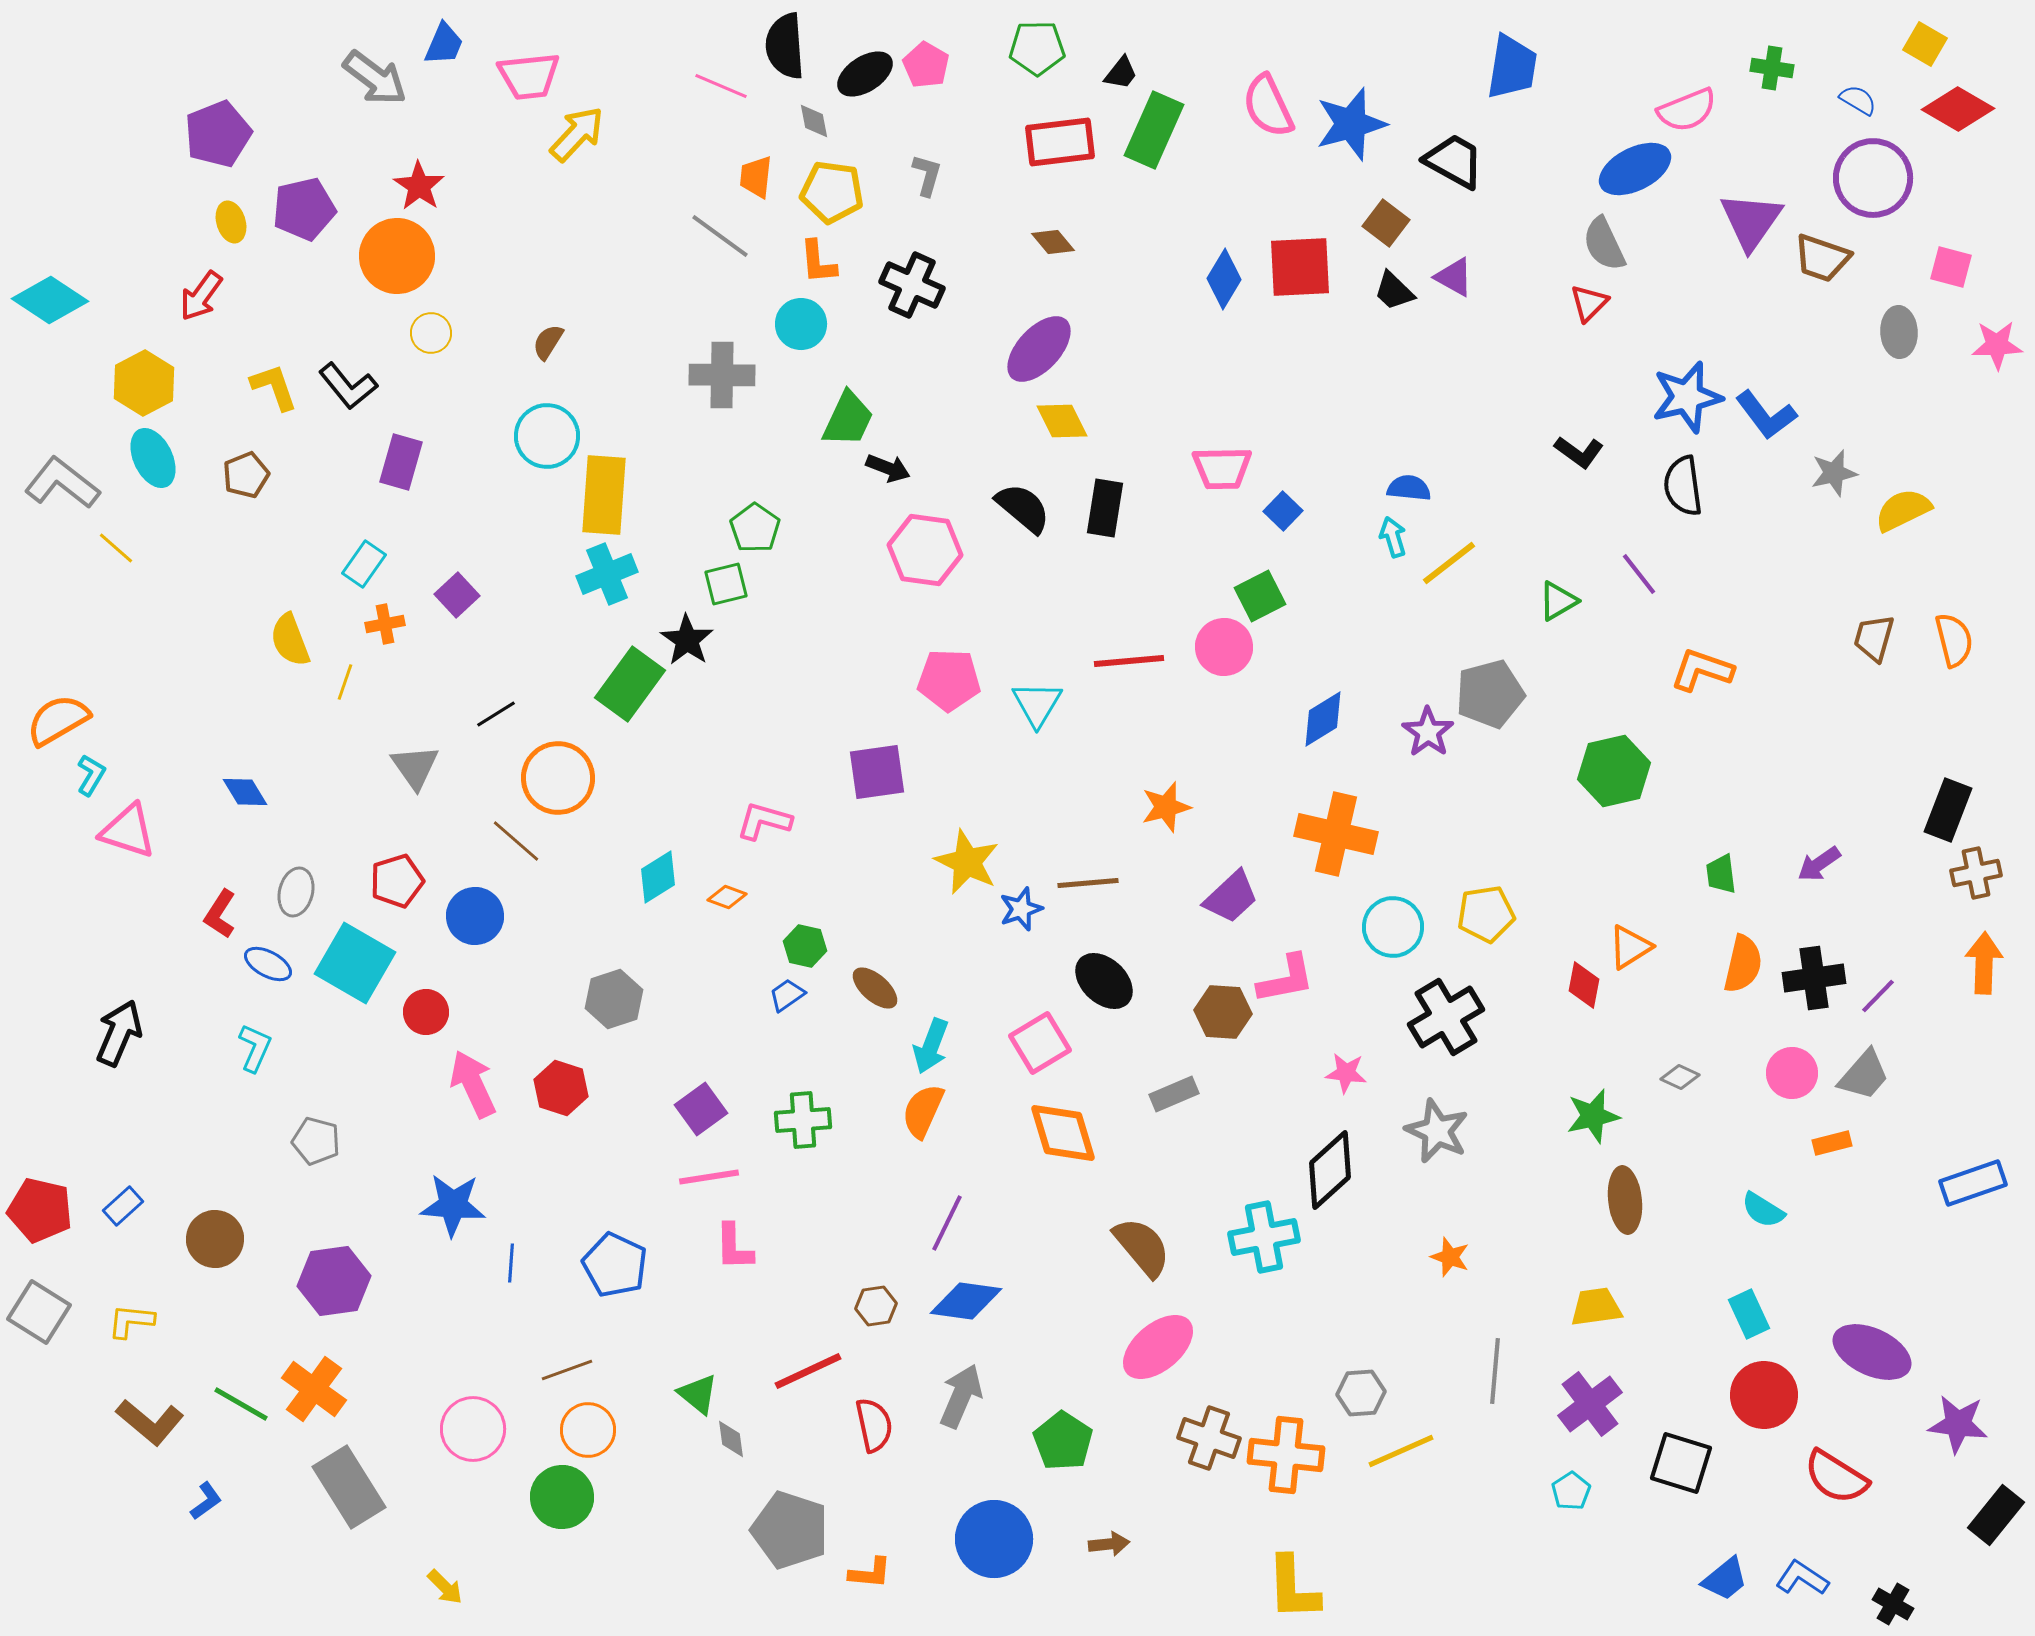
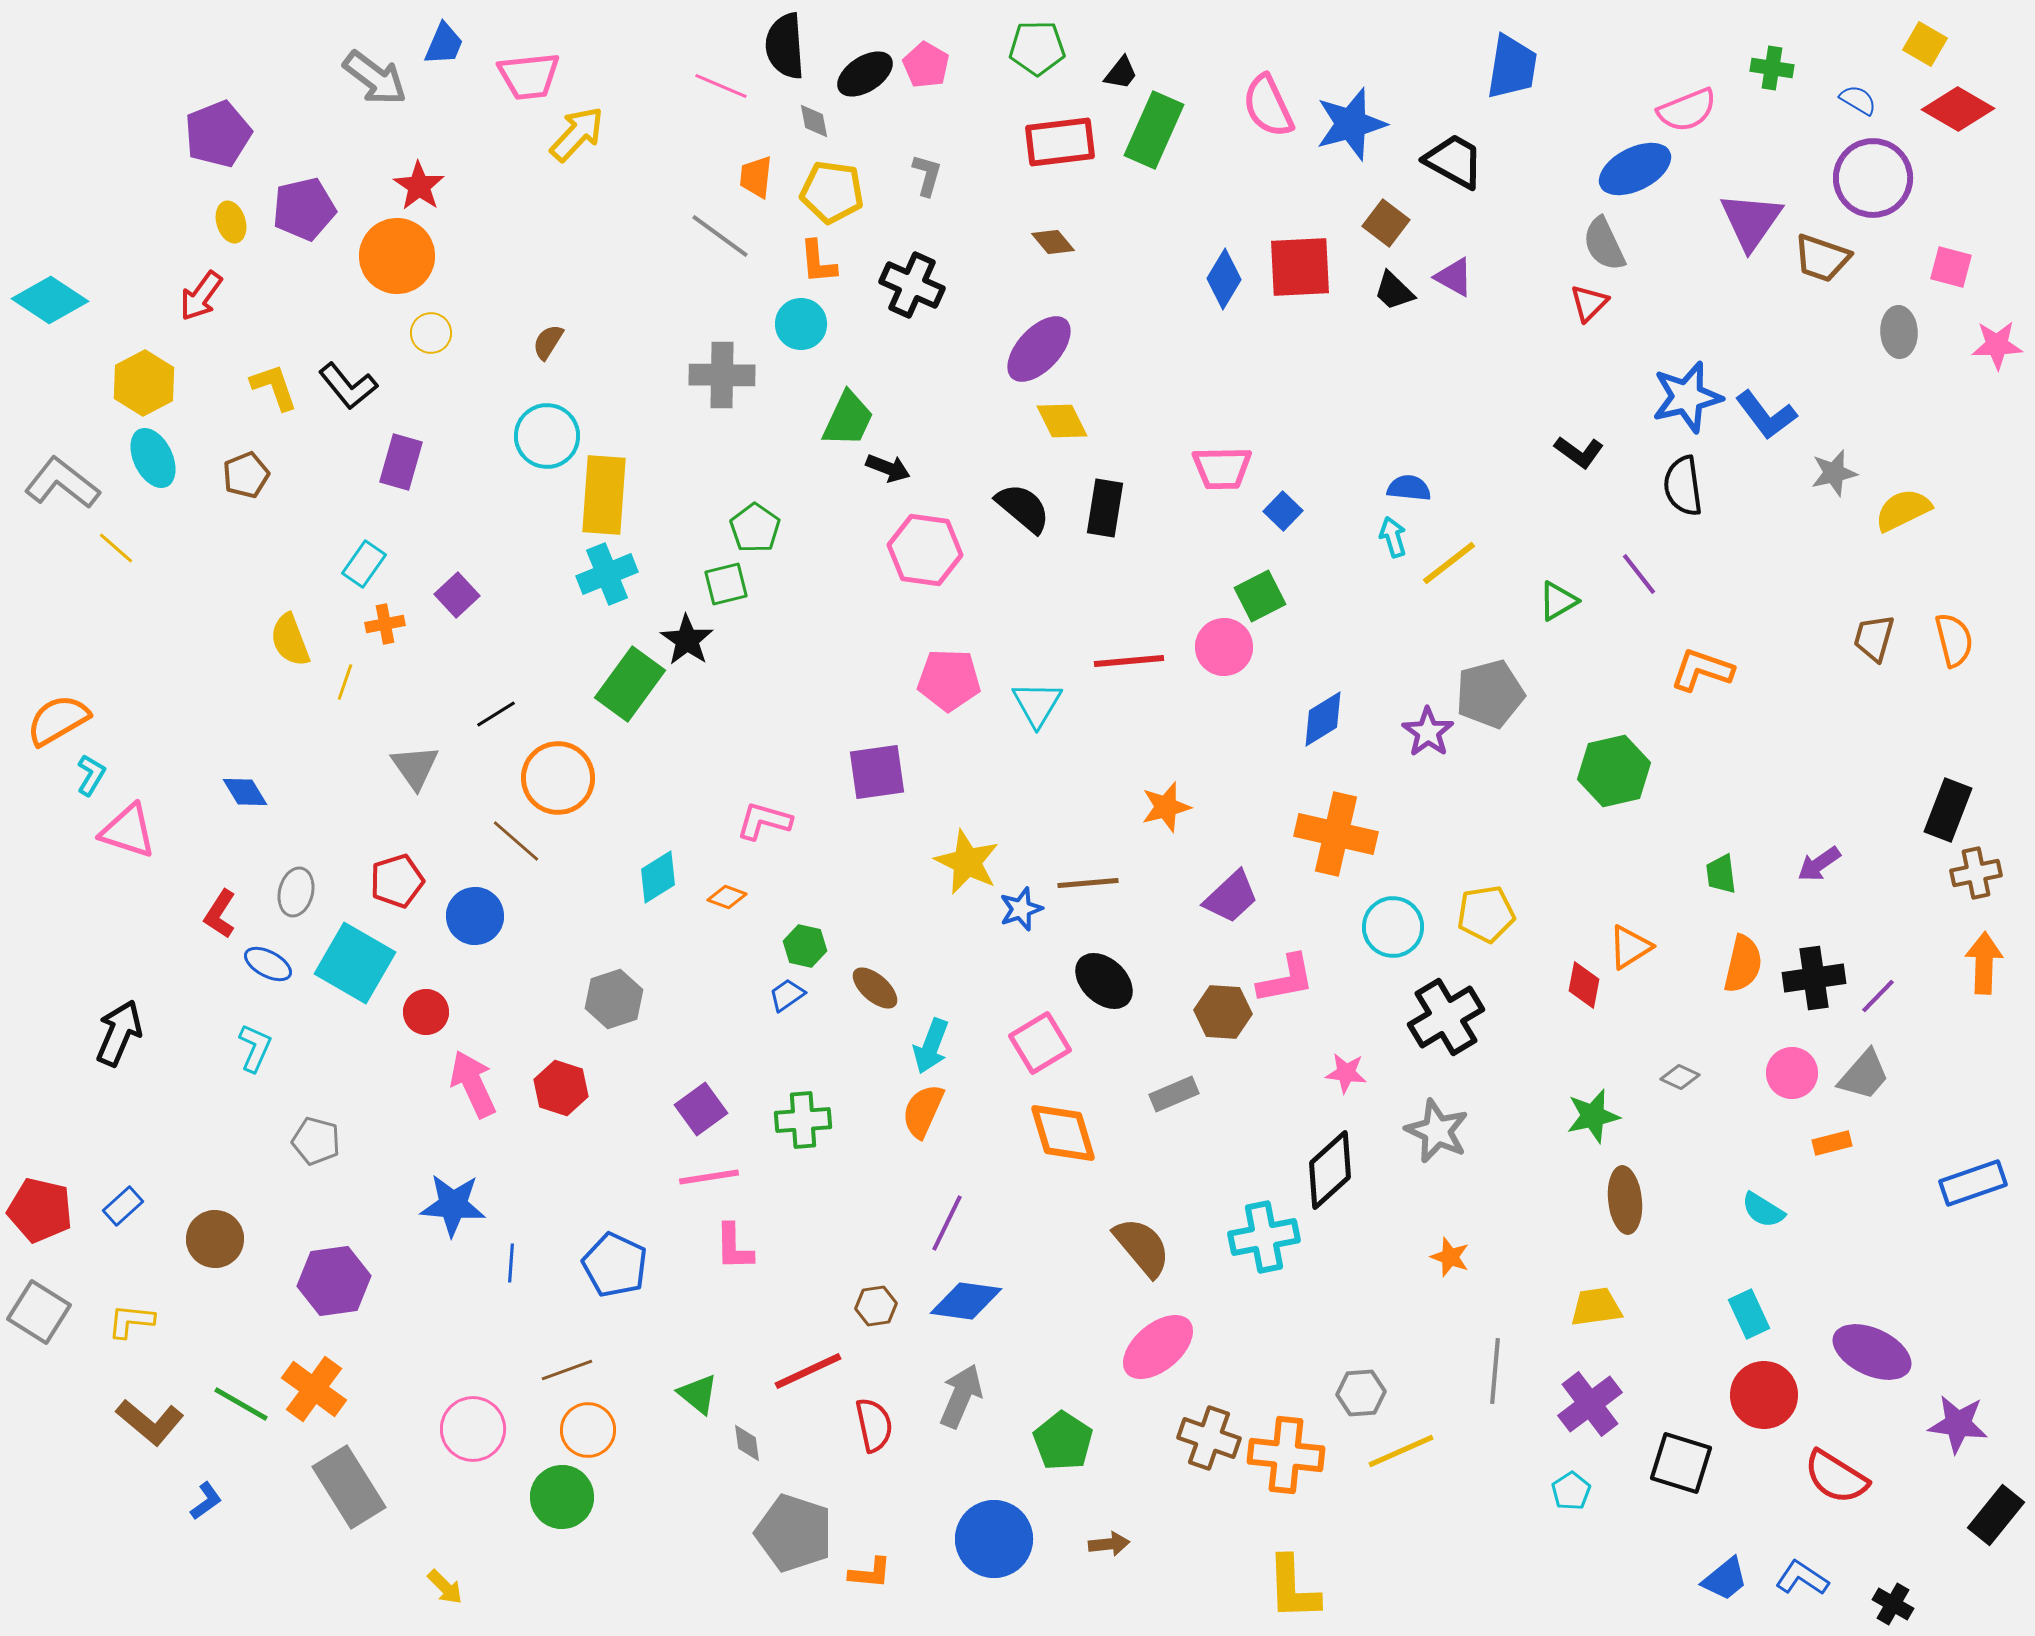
gray diamond at (731, 1439): moved 16 px right, 4 px down
gray pentagon at (790, 1530): moved 4 px right, 3 px down
